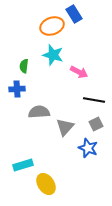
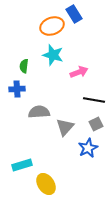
pink arrow: rotated 48 degrees counterclockwise
blue star: rotated 24 degrees clockwise
cyan rectangle: moved 1 px left
